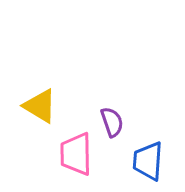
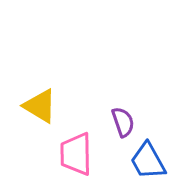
purple semicircle: moved 11 px right
blue trapezoid: rotated 33 degrees counterclockwise
